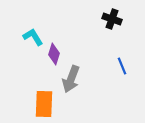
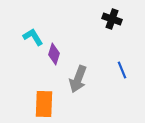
blue line: moved 4 px down
gray arrow: moved 7 px right
